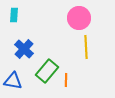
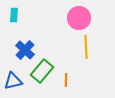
blue cross: moved 1 px right, 1 px down
green rectangle: moved 5 px left
blue triangle: rotated 24 degrees counterclockwise
